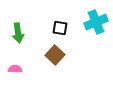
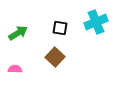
green arrow: rotated 114 degrees counterclockwise
brown square: moved 2 px down
